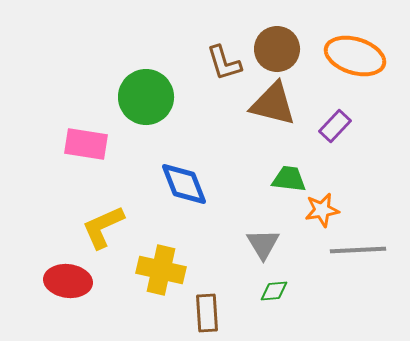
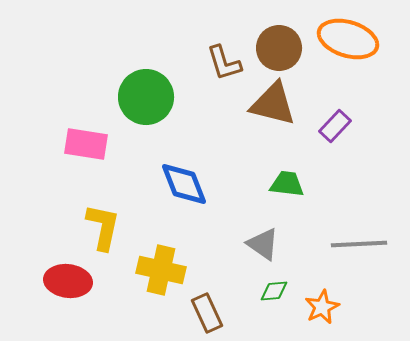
brown circle: moved 2 px right, 1 px up
orange ellipse: moved 7 px left, 17 px up
green trapezoid: moved 2 px left, 5 px down
orange star: moved 97 px down; rotated 16 degrees counterclockwise
yellow L-shape: rotated 126 degrees clockwise
gray triangle: rotated 24 degrees counterclockwise
gray line: moved 1 px right, 6 px up
brown rectangle: rotated 21 degrees counterclockwise
